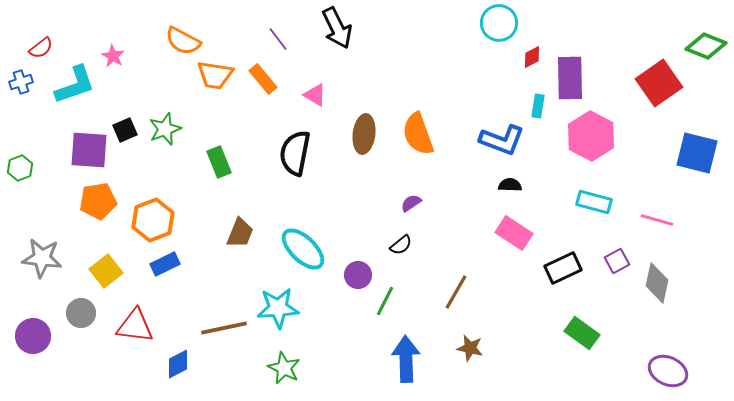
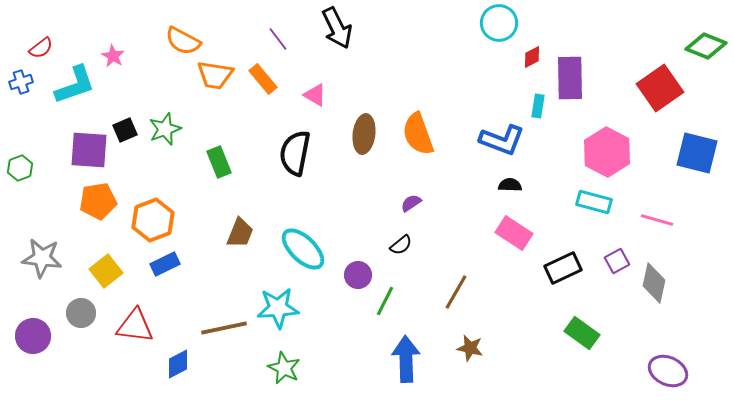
red square at (659, 83): moved 1 px right, 5 px down
pink hexagon at (591, 136): moved 16 px right, 16 px down
gray diamond at (657, 283): moved 3 px left
